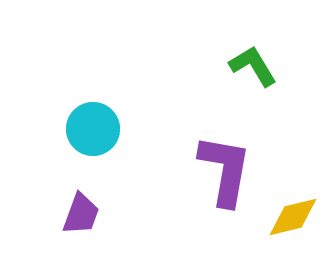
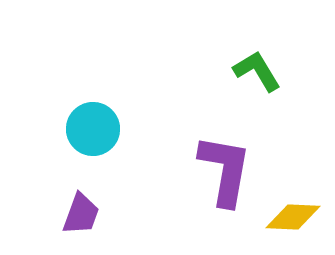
green L-shape: moved 4 px right, 5 px down
yellow diamond: rotated 16 degrees clockwise
